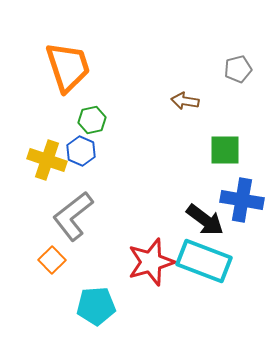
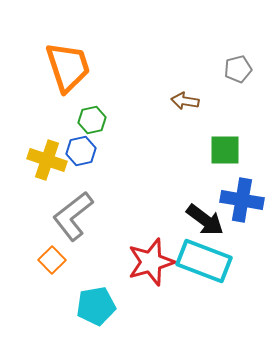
blue hexagon: rotated 24 degrees clockwise
cyan pentagon: rotated 6 degrees counterclockwise
